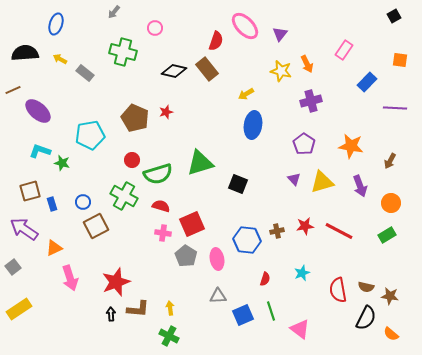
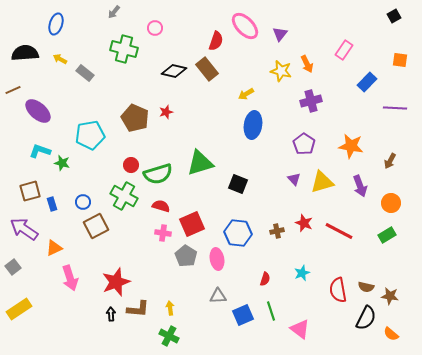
green cross at (123, 52): moved 1 px right, 3 px up
red circle at (132, 160): moved 1 px left, 5 px down
red star at (305, 226): moved 1 px left, 3 px up; rotated 30 degrees clockwise
blue hexagon at (247, 240): moved 9 px left, 7 px up
